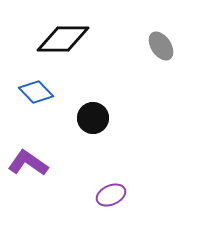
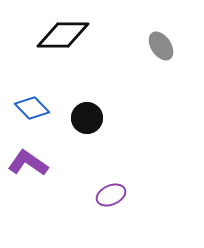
black diamond: moved 4 px up
blue diamond: moved 4 px left, 16 px down
black circle: moved 6 px left
